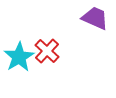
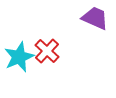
cyan star: rotated 8 degrees clockwise
